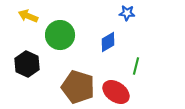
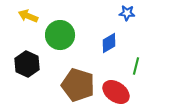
blue diamond: moved 1 px right, 1 px down
brown pentagon: moved 2 px up
